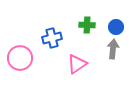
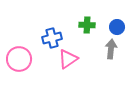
blue circle: moved 1 px right
gray arrow: moved 2 px left
pink circle: moved 1 px left, 1 px down
pink triangle: moved 9 px left, 5 px up
